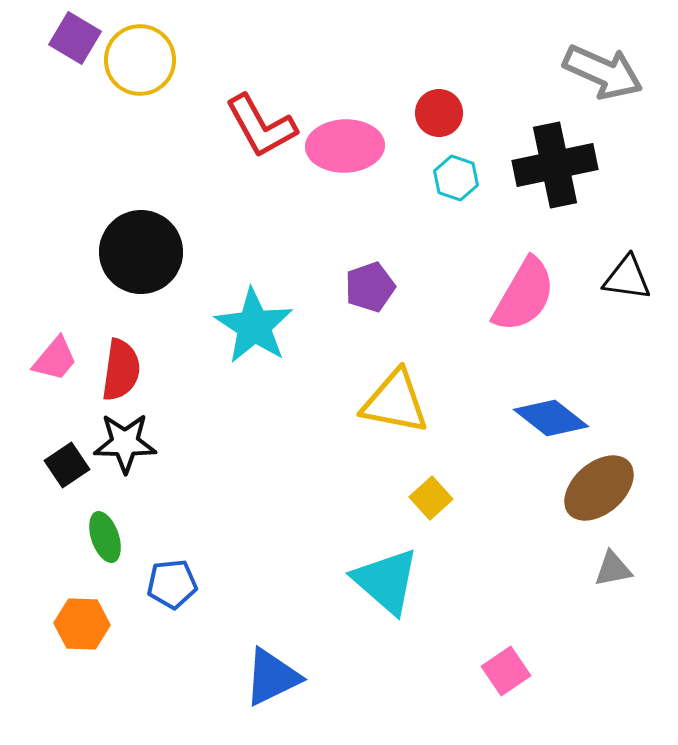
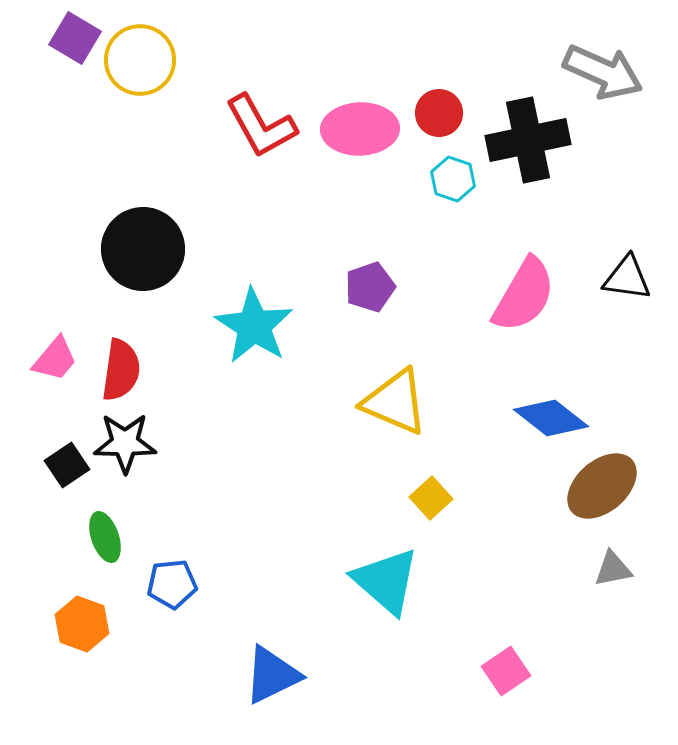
pink ellipse: moved 15 px right, 17 px up
black cross: moved 27 px left, 25 px up
cyan hexagon: moved 3 px left, 1 px down
black circle: moved 2 px right, 3 px up
yellow triangle: rotated 12 degrees clockwise
brown ellipse: moved 3 px right, 2 px up
orange hexagon: rotated 18 degrees clockwise
blue triangle: moved 2 px up
